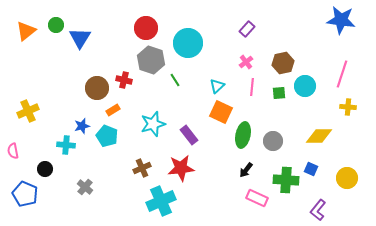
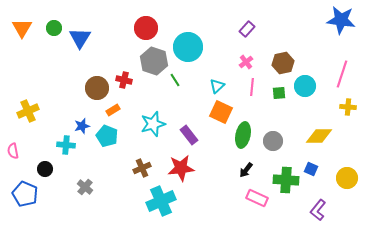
green circle at (56, 25): moved 2 px left, 3 px down
orange triangle at (26, 31): moved 4 px left, 3 px up; rotated 20 degrees counterclockwise
cyan circle at (188, 43): moved 4 px down
gray hexagon at (151, 60): moved 3 px right, 1 px down
